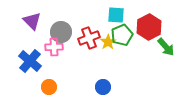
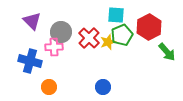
red cross: rotated 25 degrees counterclockwise
yellow star: rotated 14 degrees clockwise
green arrow: moved 1 px right, 5 px down
blue cross: rotated 25 degrees counterclockwise
